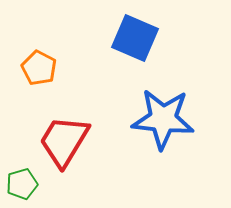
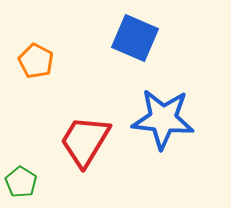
orange pentagon: moved 3 px left, 7 px up
red trapezoid: moved 21 px right
green pentagon: moved 1 px left, 2 px up; rotated 24 degrees counterclockwise
